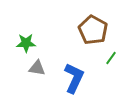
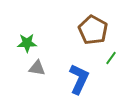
green star: moved 1 px right
blue L-shape: moved 5 px right, 1 px down
